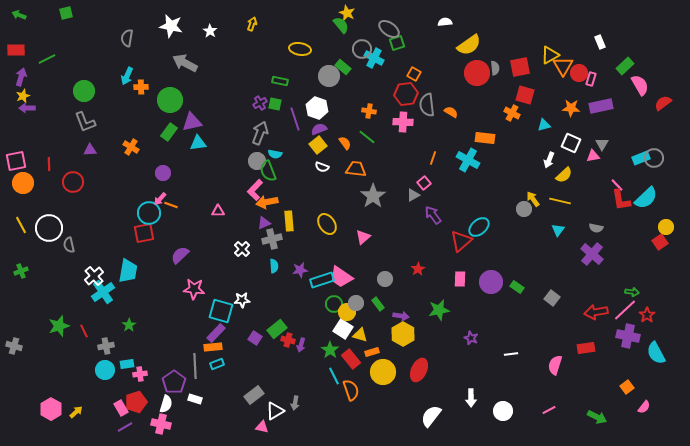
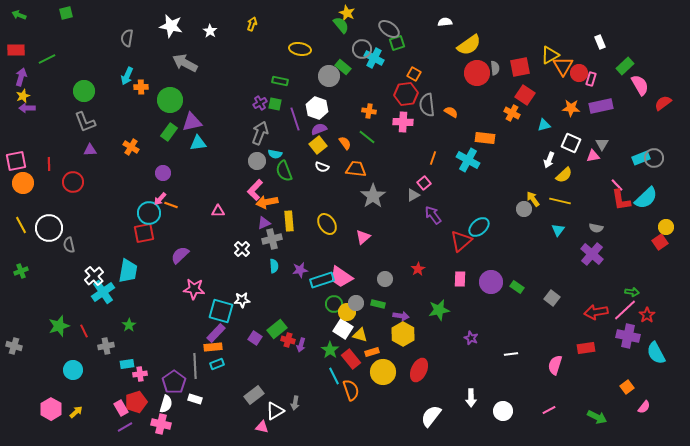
red square at (525, 95): rotated 18 degrees clockwise
green semicircle at (268, 171): moved 16 px right
green rectangle at (378, 304): rotated 40 degrees counterclockwise
cyan circle at (105, 370): moved 32 px left
